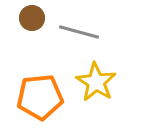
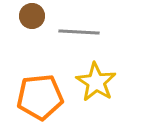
brown circle: moved 2 px up
gray line: rotated 12 degrees counterclockwise
